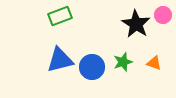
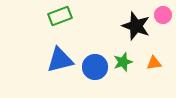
black star: moved 2 px down; rotated 12 degrees counterclockwise
orange triangle: rotated 28 degrees counterclockwise
blue circle: moved 3 px right
